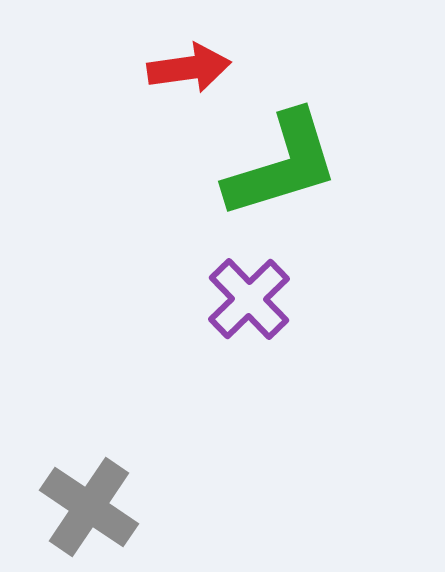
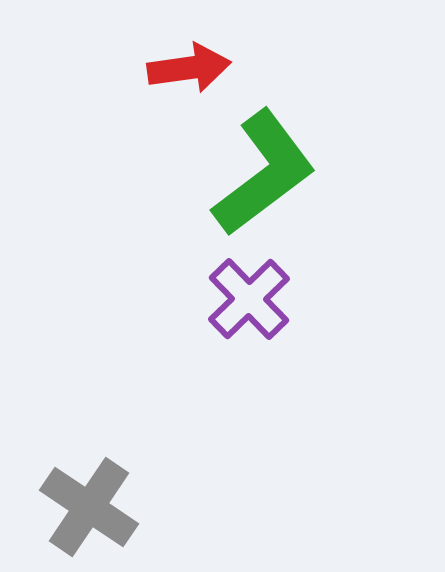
green L-shape: moved 18 px left, 8 px down; rotated 20 degrees counterclockwise
